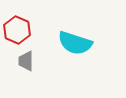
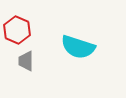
cyan semicircle: moved 3 px right, 4 px down
